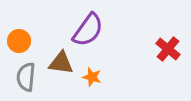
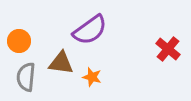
purple semicircle: moved 2 px right; rotated 18 degrees clockwise
